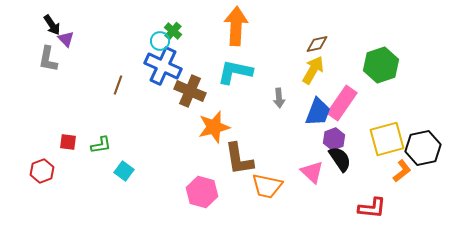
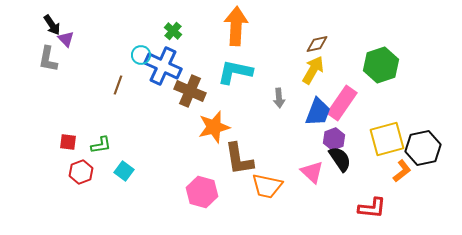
cyan circle: moved 19 px left, 14 px down
red hexagon: moved 39 px right, 1 px down
